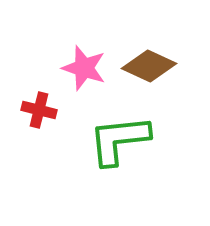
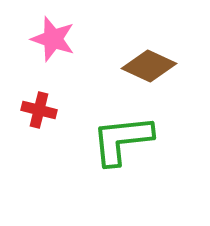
pink star: moved 31 px left, 29 px up
green L-shape: moved 3 px right
